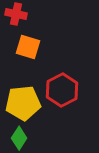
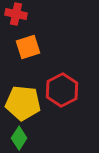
orange square: rotated 35 degrees counterclockwise
yellow pentagon: rotated 12 degrees clockwise
